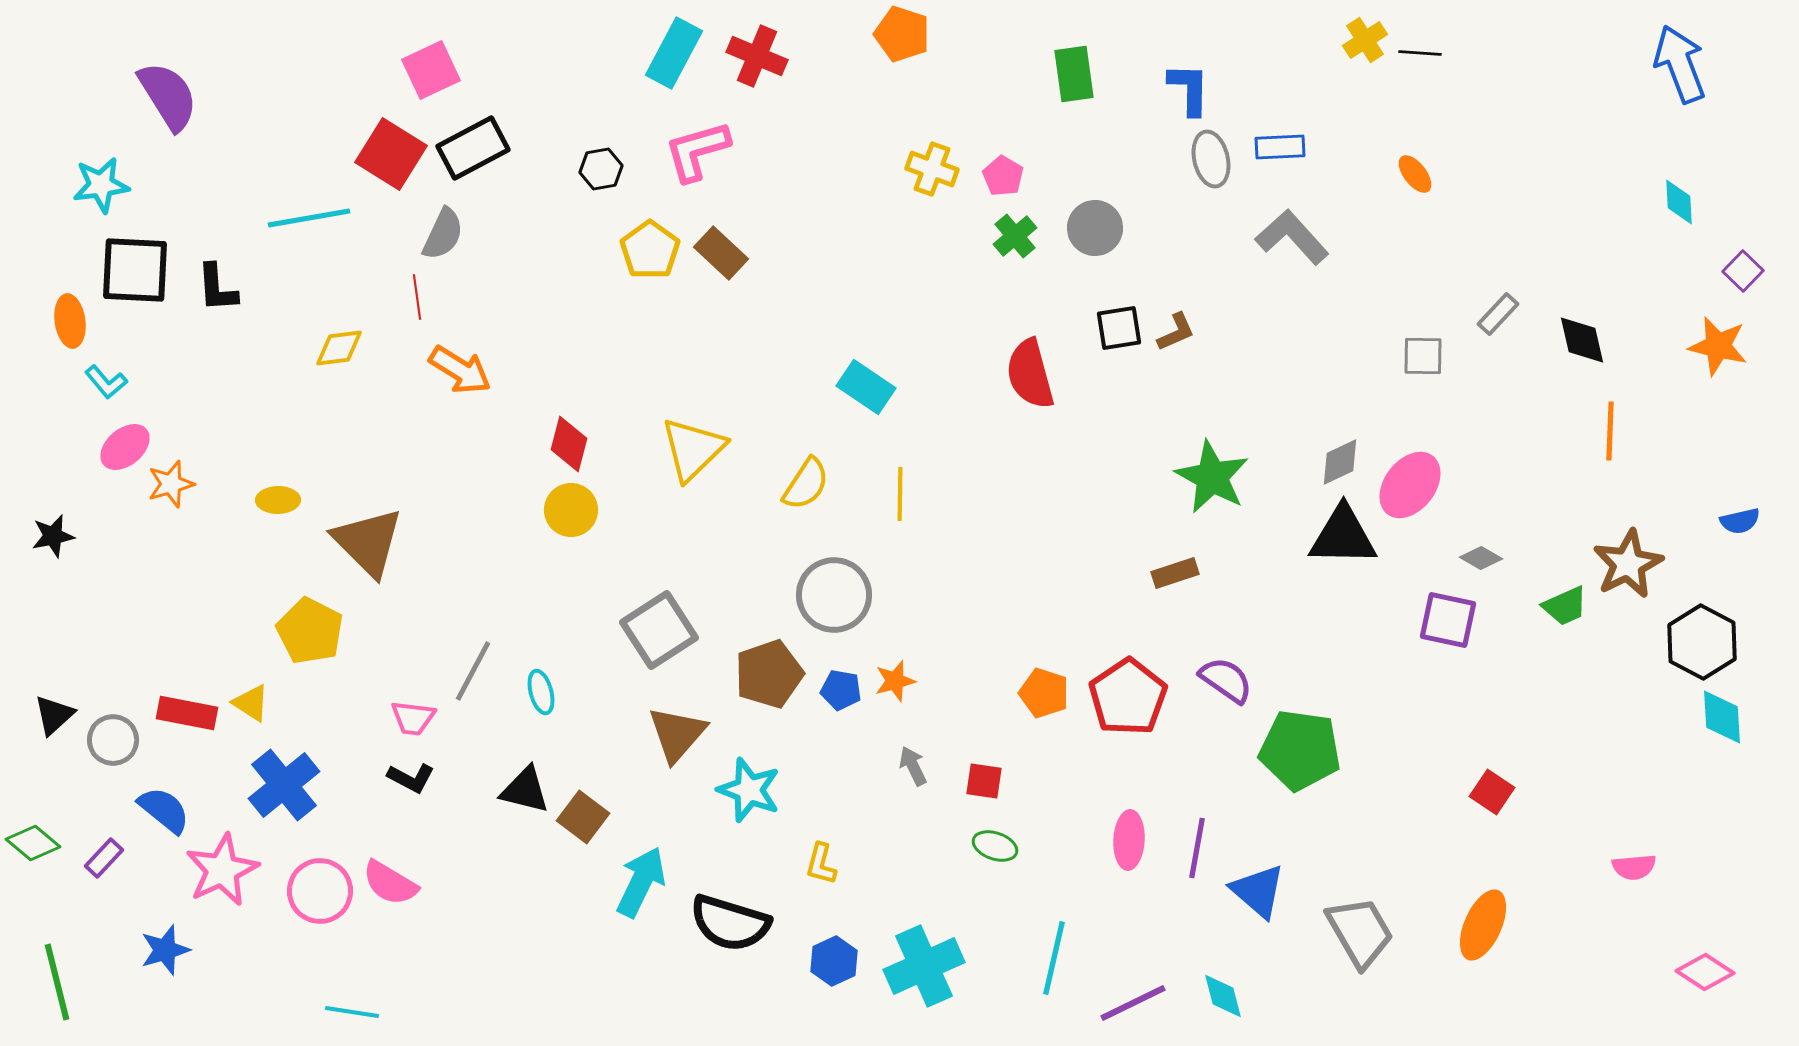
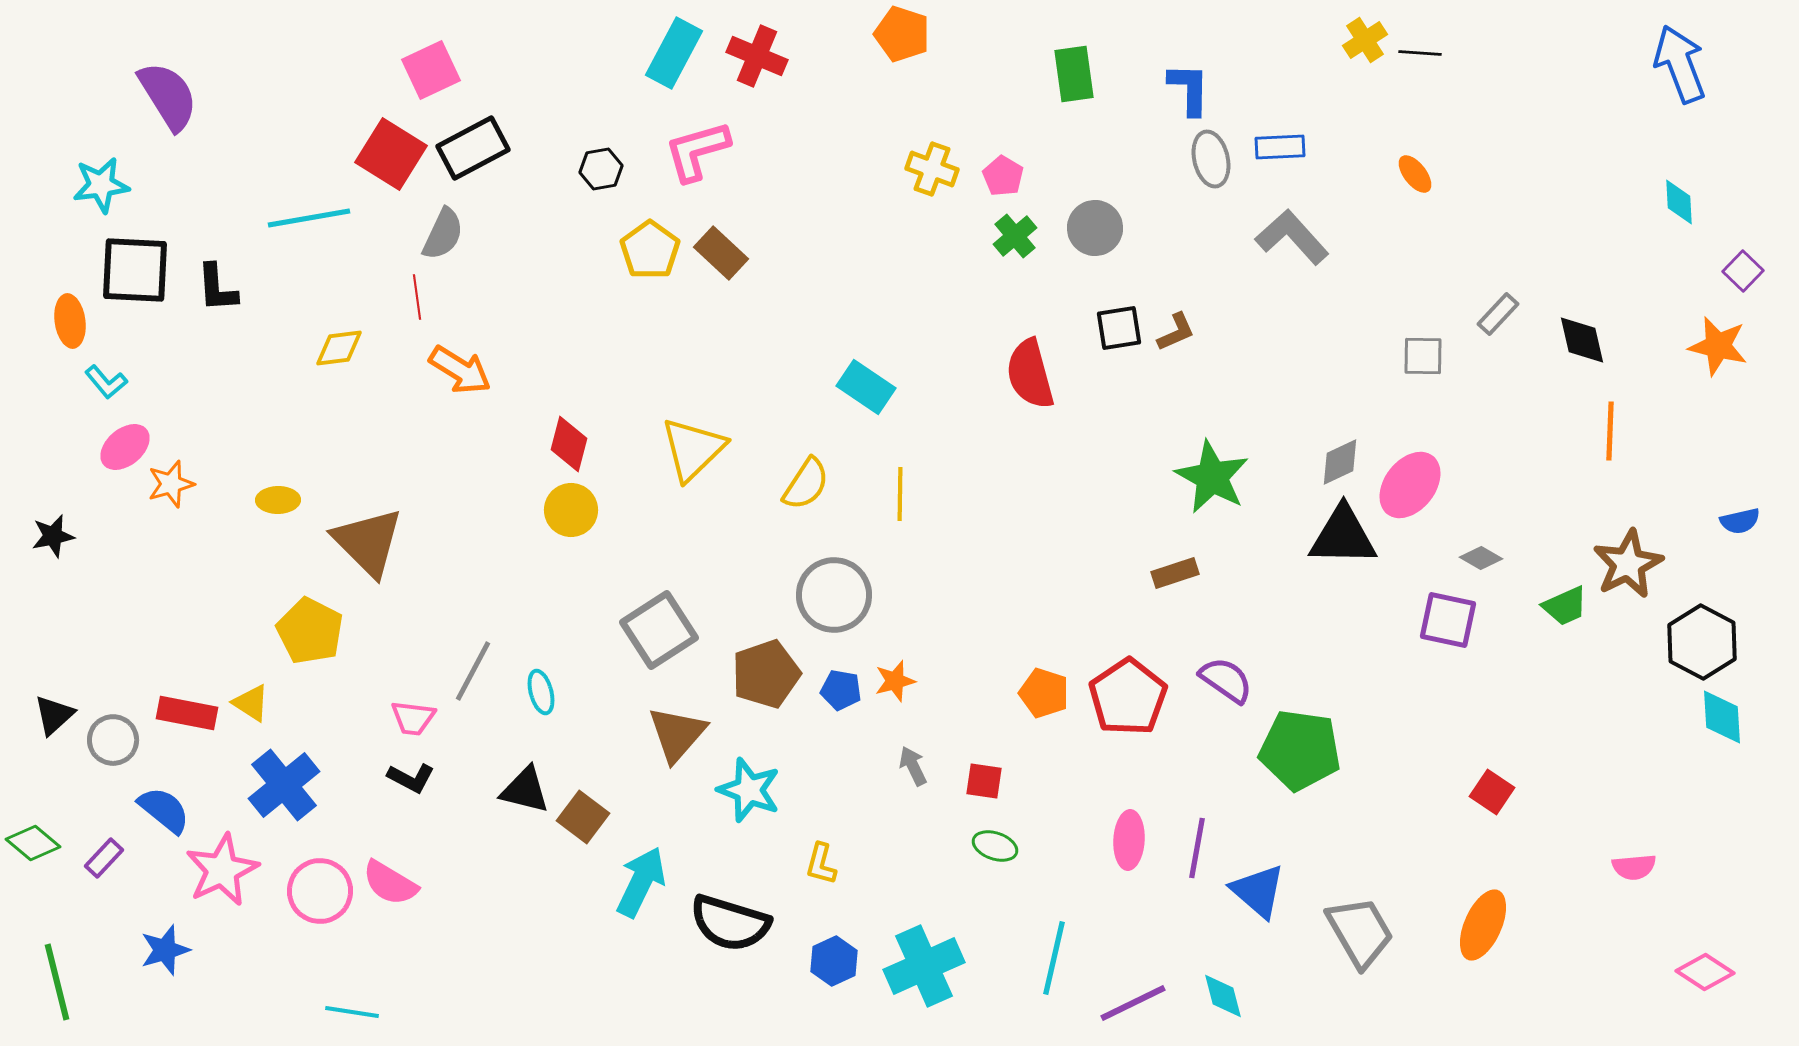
brown pentagon at (769, 674): moved 3 px left
